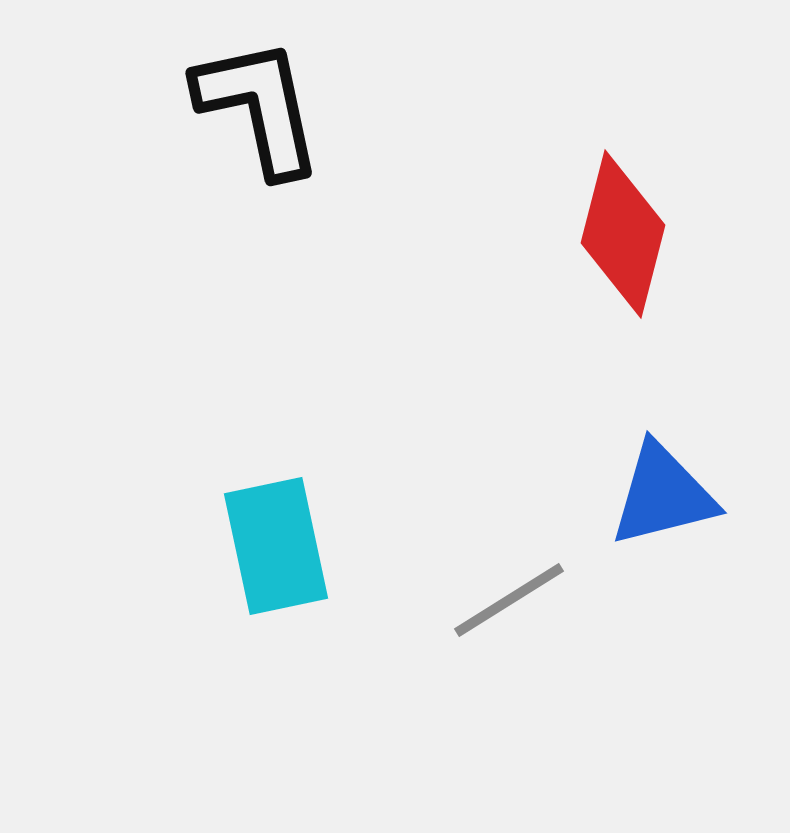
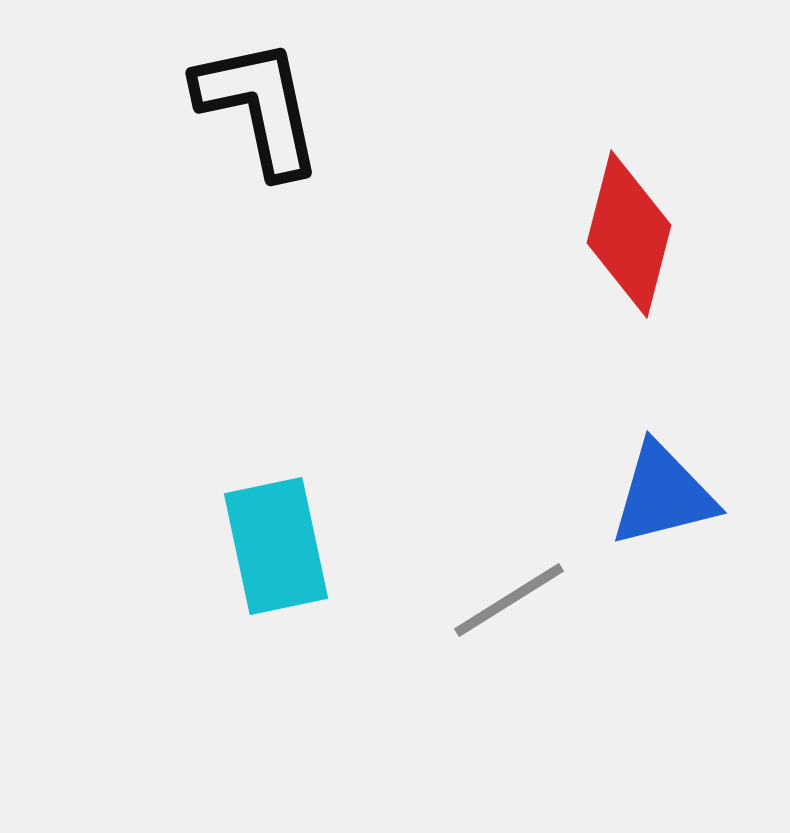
red diamond: moved 6 px right
